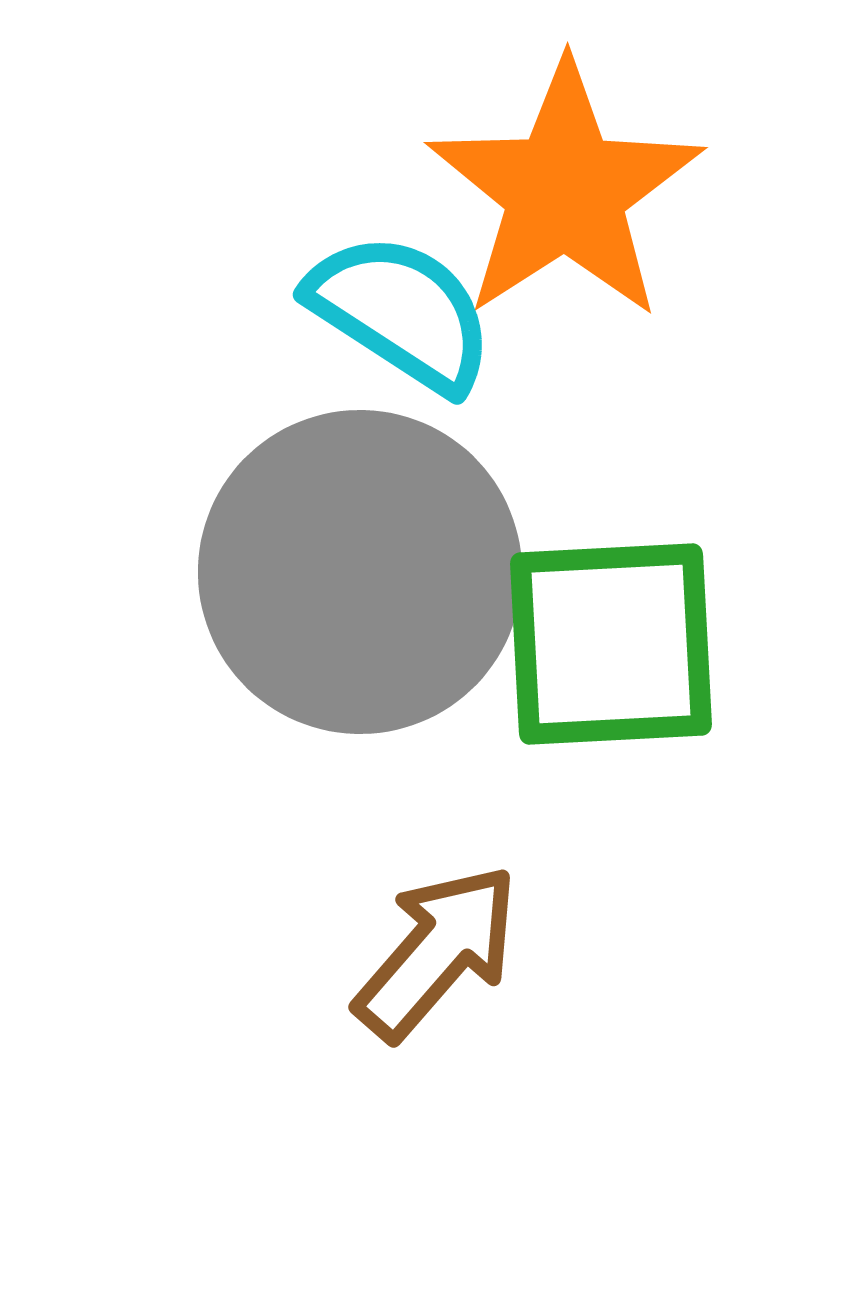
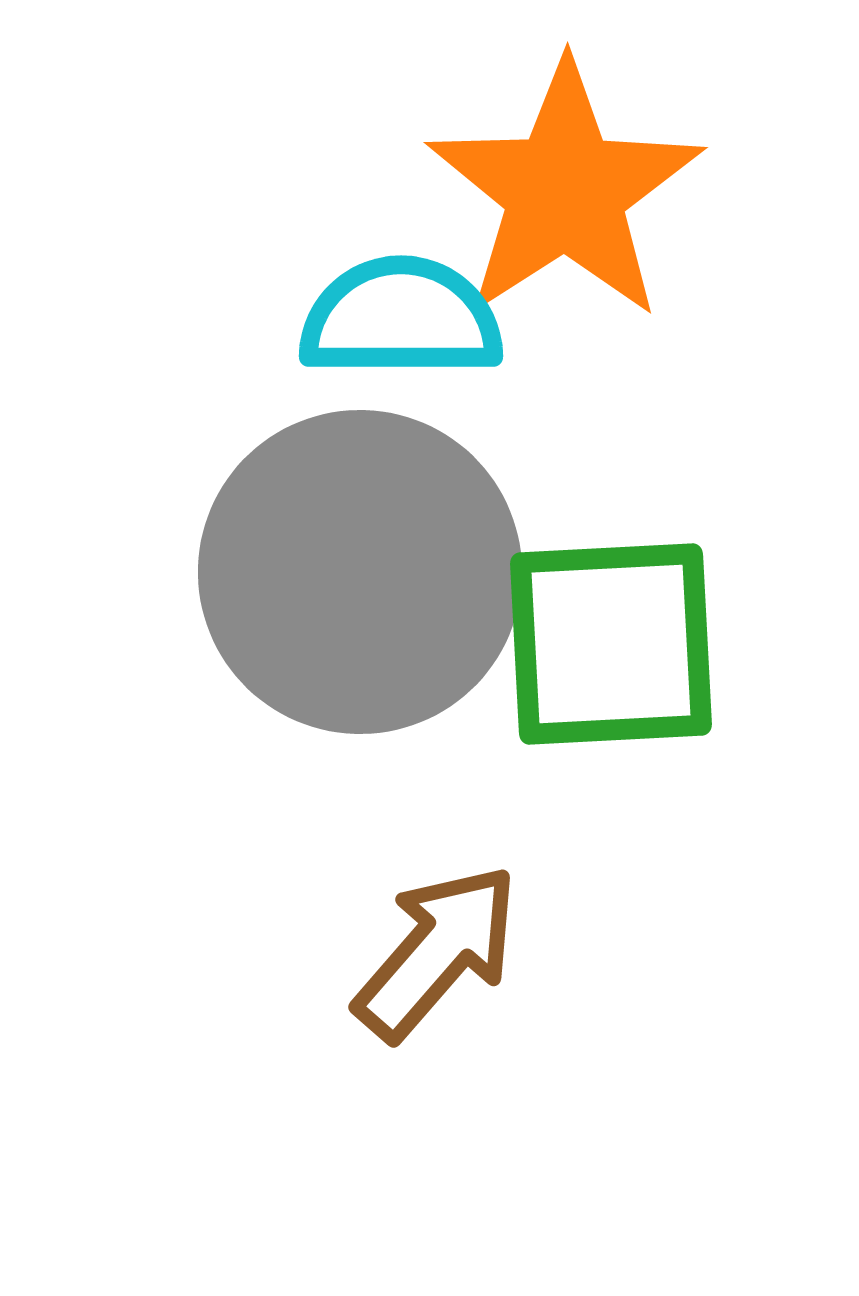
cyan semicircle: moved 6 px down; rotated 33 degrees counterclockwise
